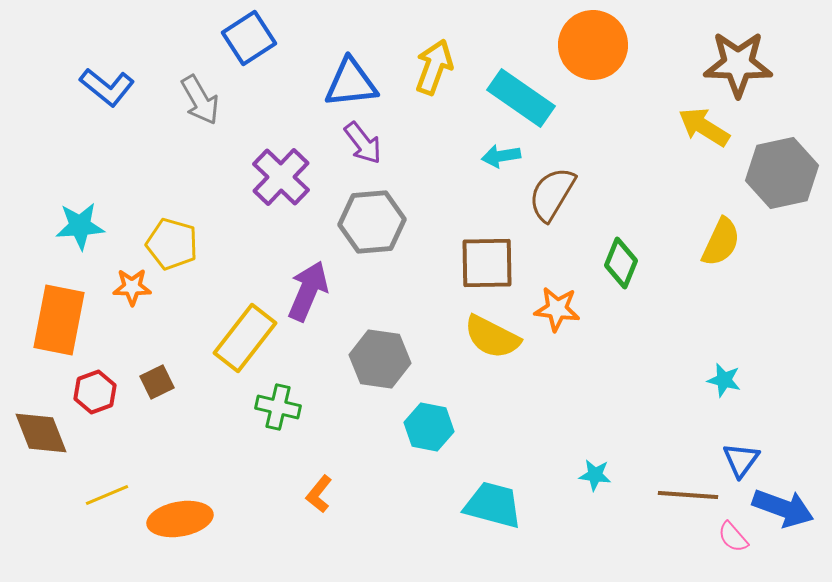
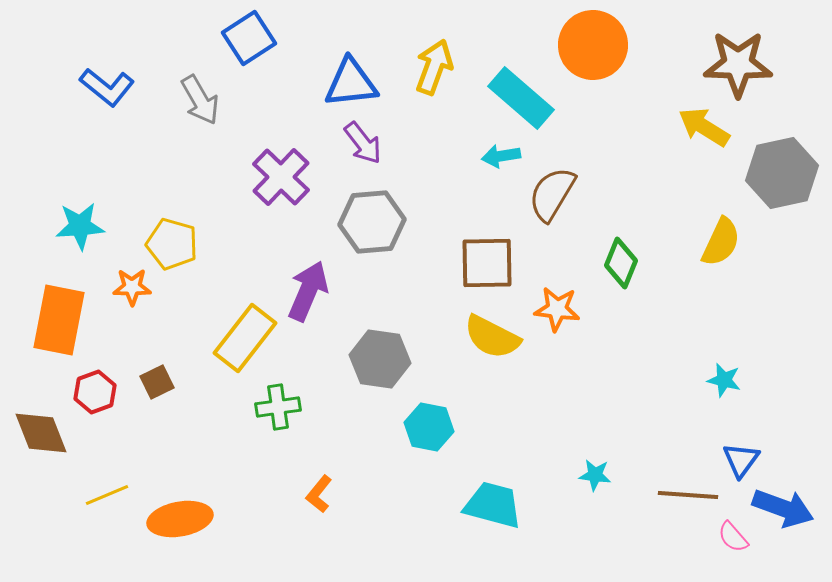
cyan rectangle at (521, 98): rotated 6 degrees clockwise
green cross at (278, 407): rotated 21 degrees counterclockwise
